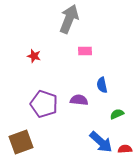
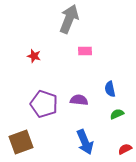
blue semicircle: moved 8 px right, 4 px down
blue arrow: moved 16 px left; rotated 25 degrees clockwise
red semicircle: rotated 24 degrees counterclockwise
